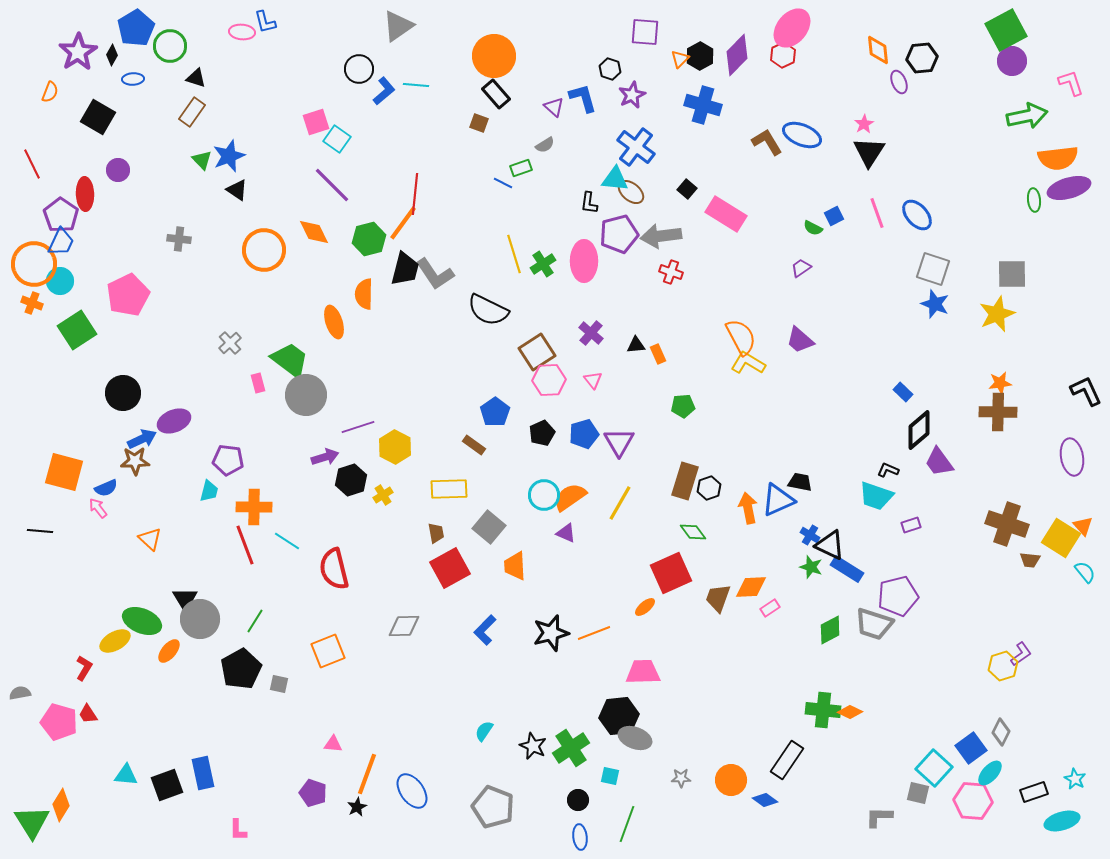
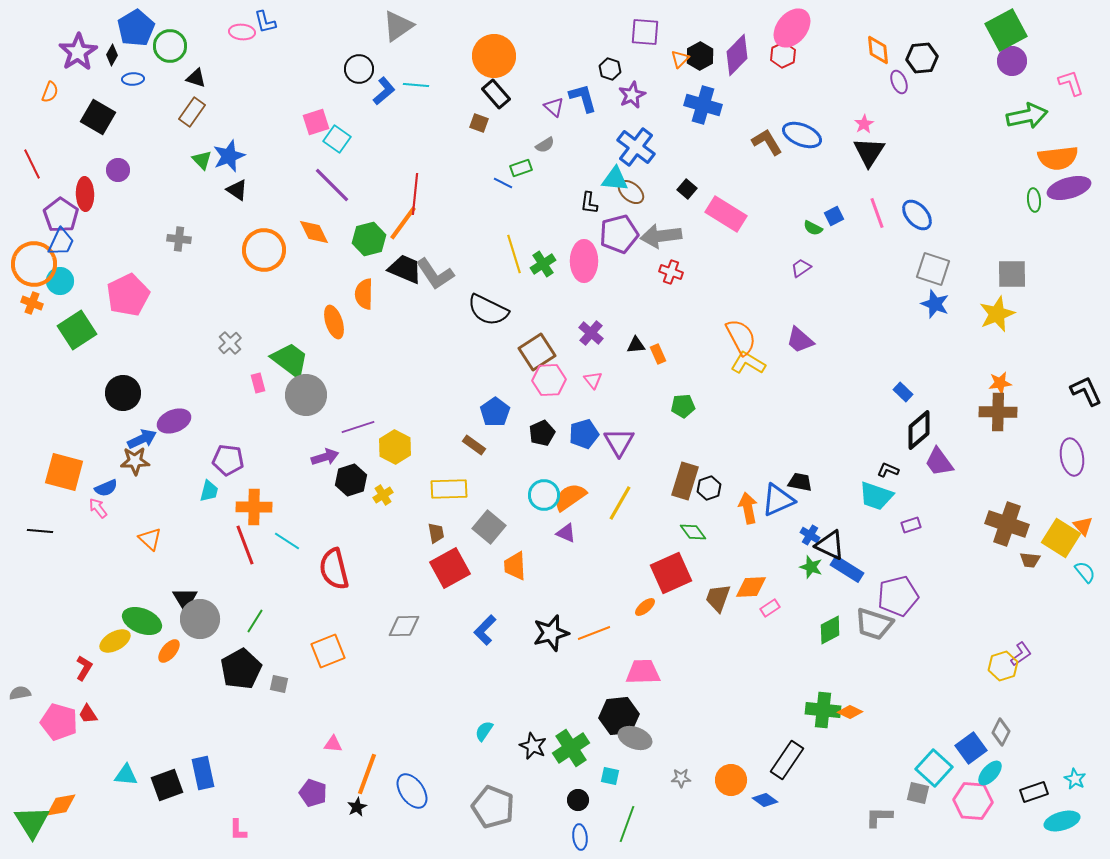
black trapezoid at (405, 269): rotated 81 degrees counterclockwise
orange diamond at (61, 805): rotated 48 degrees clockwise
